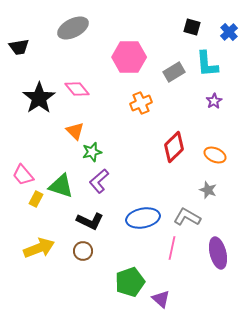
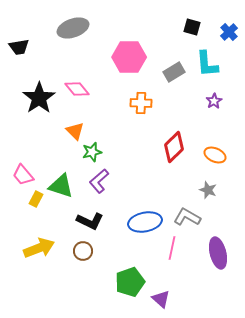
gray ellipse: rotated 8 degrees clockwise
orange cross: rotated 25 degrees clockwise
blue ellipse: moved 2 px right, 4 px down
